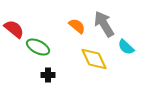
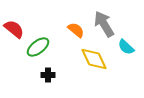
orange semicircle: moved 1 px left, 4 px down
green ellipse: rotated 65 degrees counterclockwise
